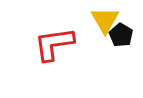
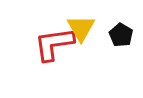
yellow triangle: moved 24 px left, 8 px down
